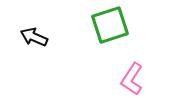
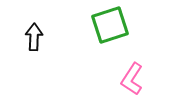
black arrow: rotated 68 degrees clockwise
